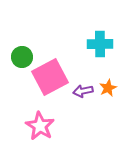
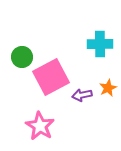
pink square: moved 1 px right
purple arrow: moved 1 px left, 4 px down
